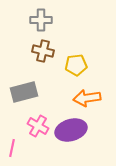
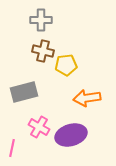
yellow pentagon: moved 10 px left
pink cross: moved 1 px right, 1 px down
purple ellipse: moved 5 px down
